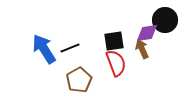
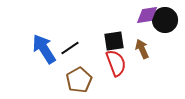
purple diamond: moved 18 px up
black line: rotated 12 degrees counterclockwise
